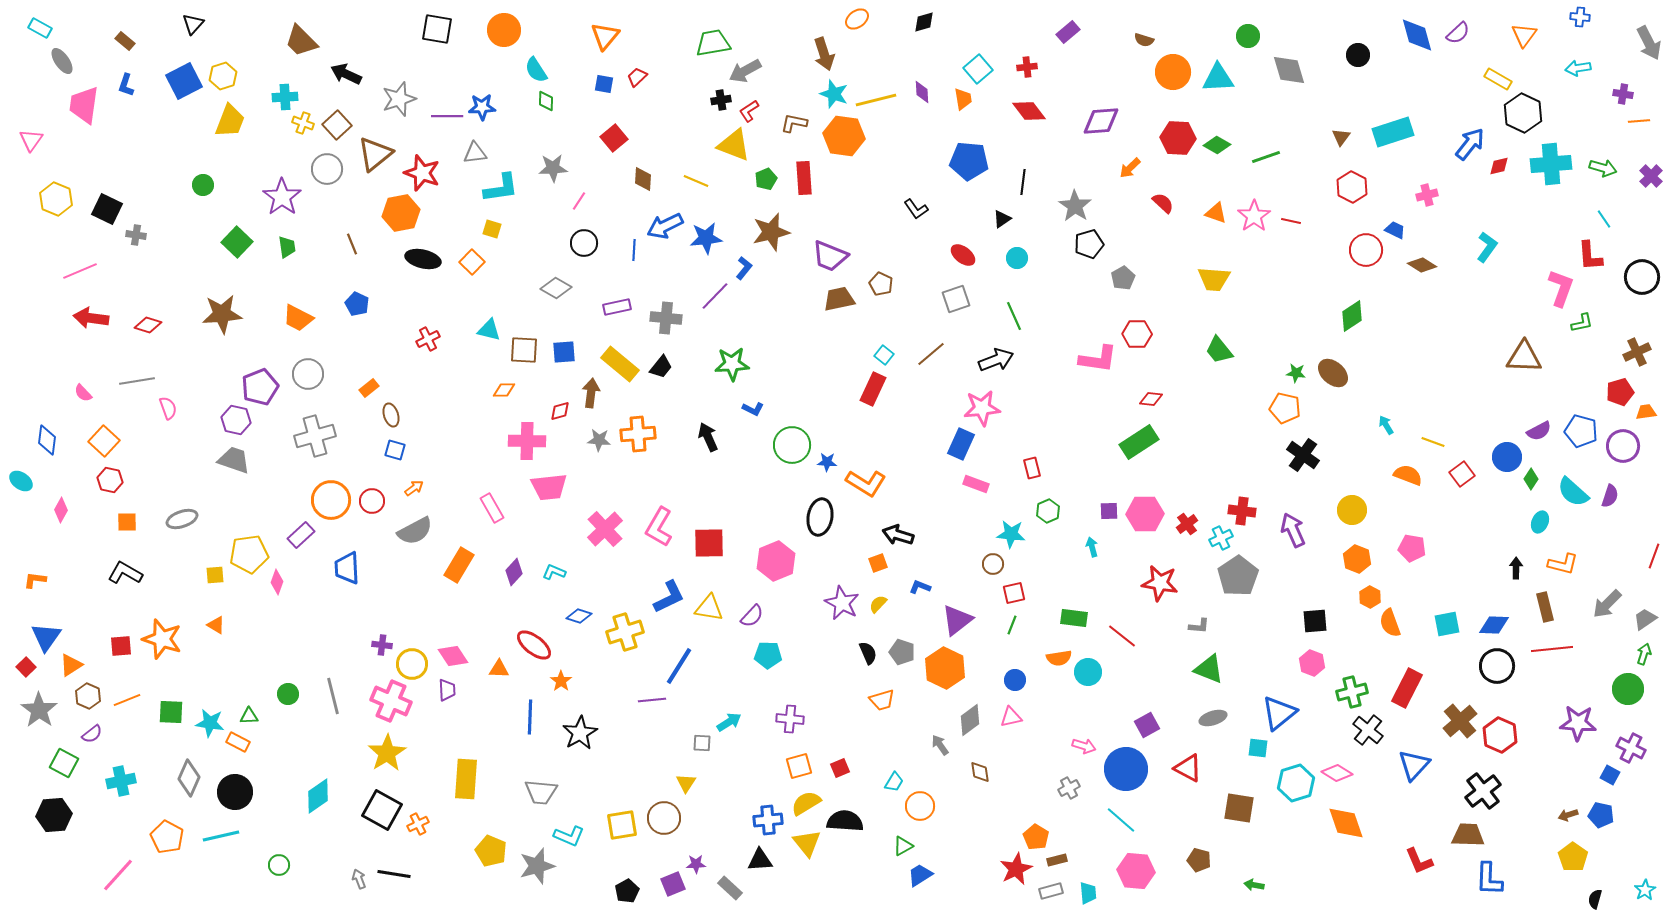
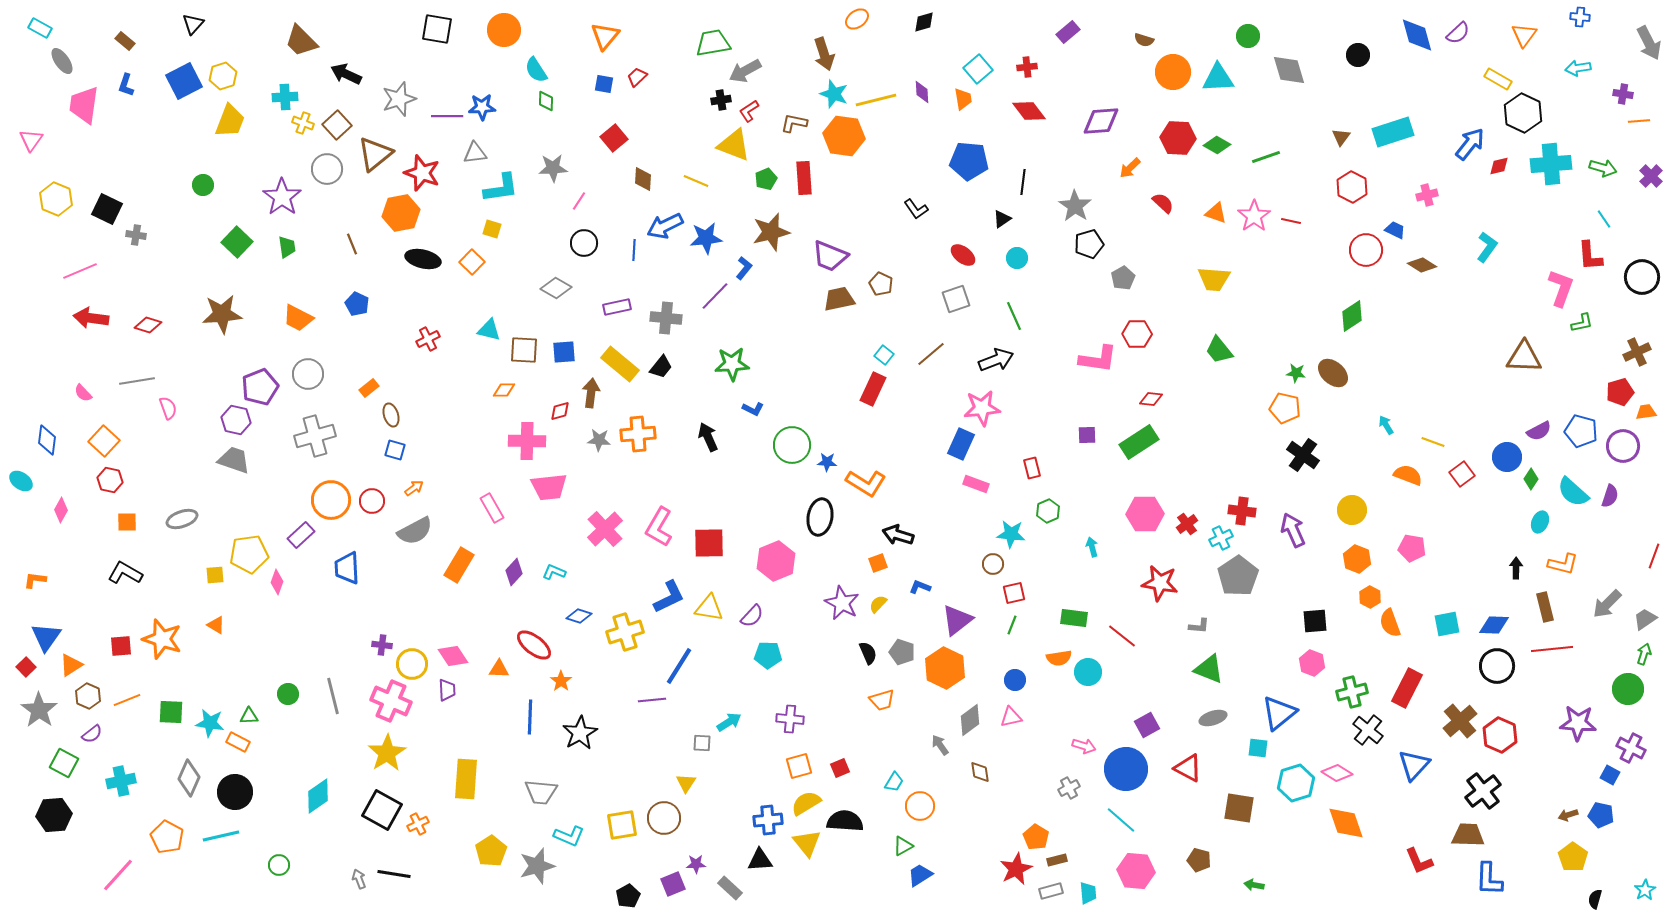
purple square at (1109, 511): moved 22 px left, 76 px up
yellow pentagon at (491, 851): rotated 16 degrees clockwise
black pentagon at (627, 891): moved 1 px right, 5 px down
